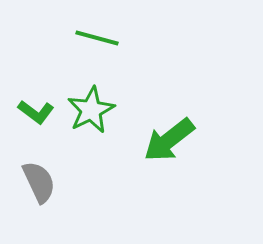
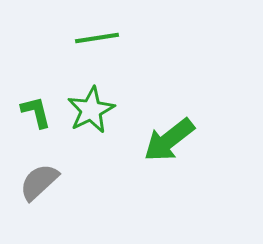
green line: rotated 24 degrees counterclockwise
green L-shape: rotated 141 degrees counterclockwise
gray semicircle: rotated 108 degrees counterclockwise
